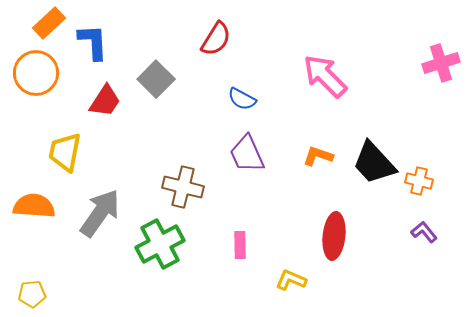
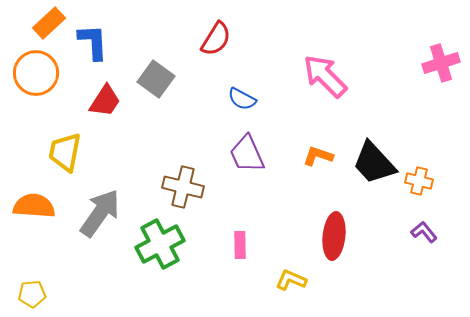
gray square: rotated 9 degrees counterclockwise
